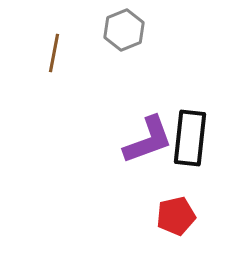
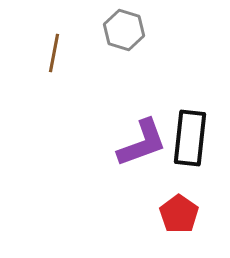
gray hexagon: rotated 21 degrees counterclockwise
purple L-shape: moved 6 px left, 3 px down
red pentagon: moved 3 px right, 2 px up; rotated 24 degrees counterclockwise
